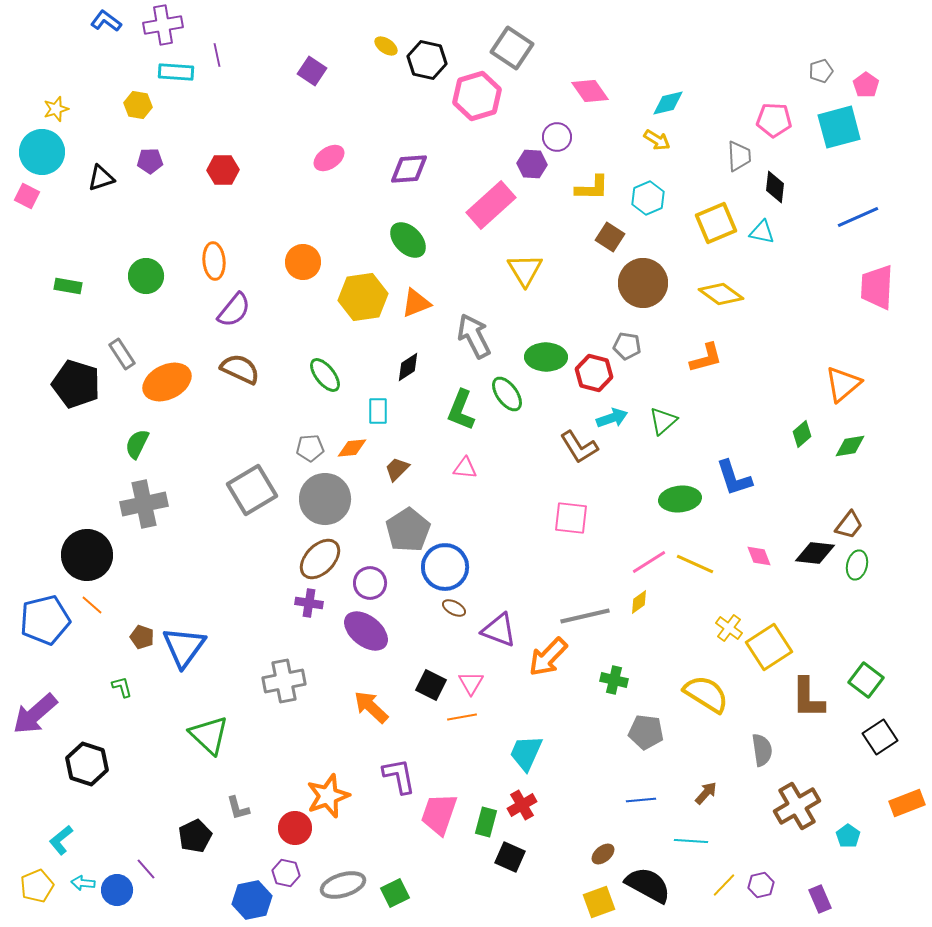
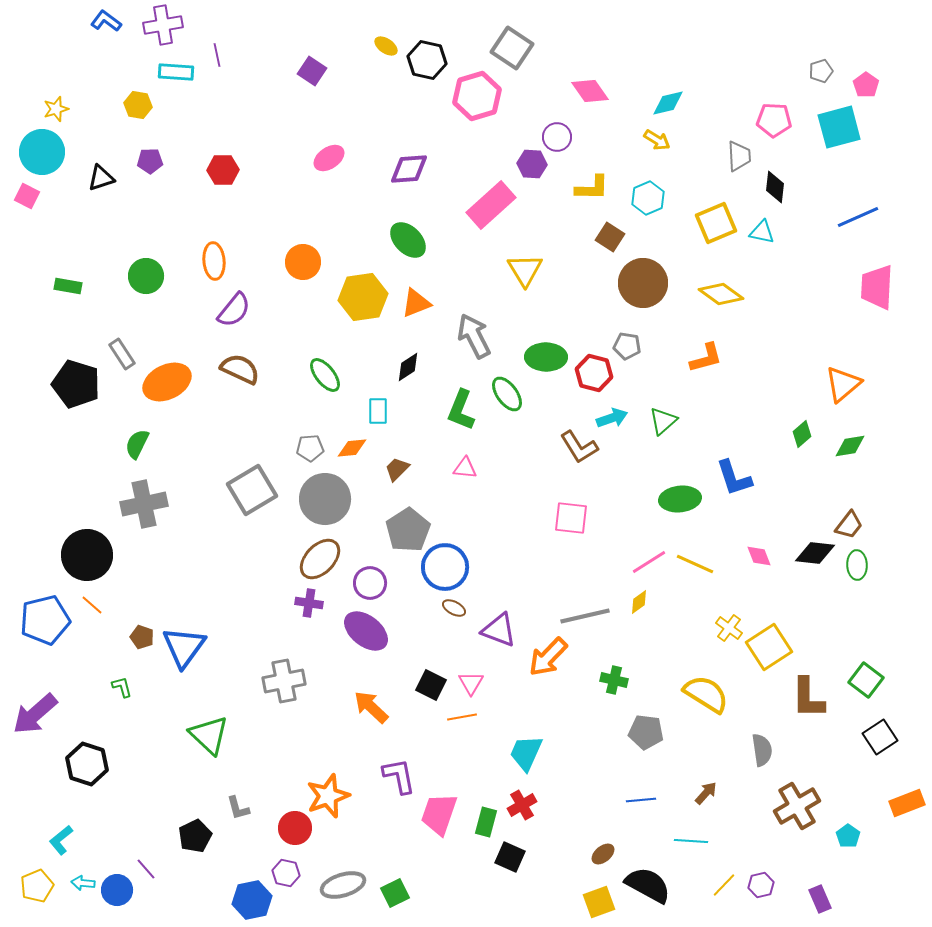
green ellipse at (857, 565): rotated 16 degrees counterclockwise
